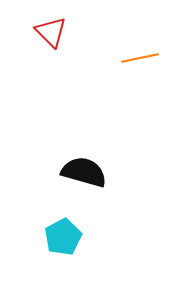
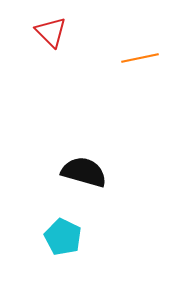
cyan pentagon: rotated 18 degrees counterclockwise
